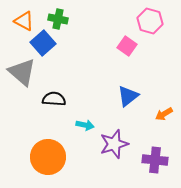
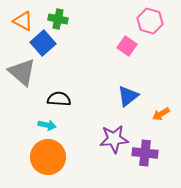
orange triangle: moved 1 px left
black semicircle: moved 5 px right
orange arrow: moved 3 px left
cyan arrow: moved 38 px left
purple star: moved 5 px up; rotated 12 degrees clockwise
purple cross: moved 10 px left, 7 px up
